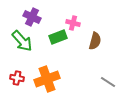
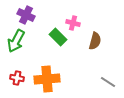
purple cross: moved 6 px left, 2 px up
green rectangle: rotated 66 degrees clockwise
green arrow: moved 6 px left; rotated 70 degrees clockwise
orange cross: rotated 15 degrees clockwise
